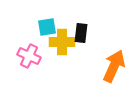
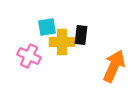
black rectangle: moved 2 px down
